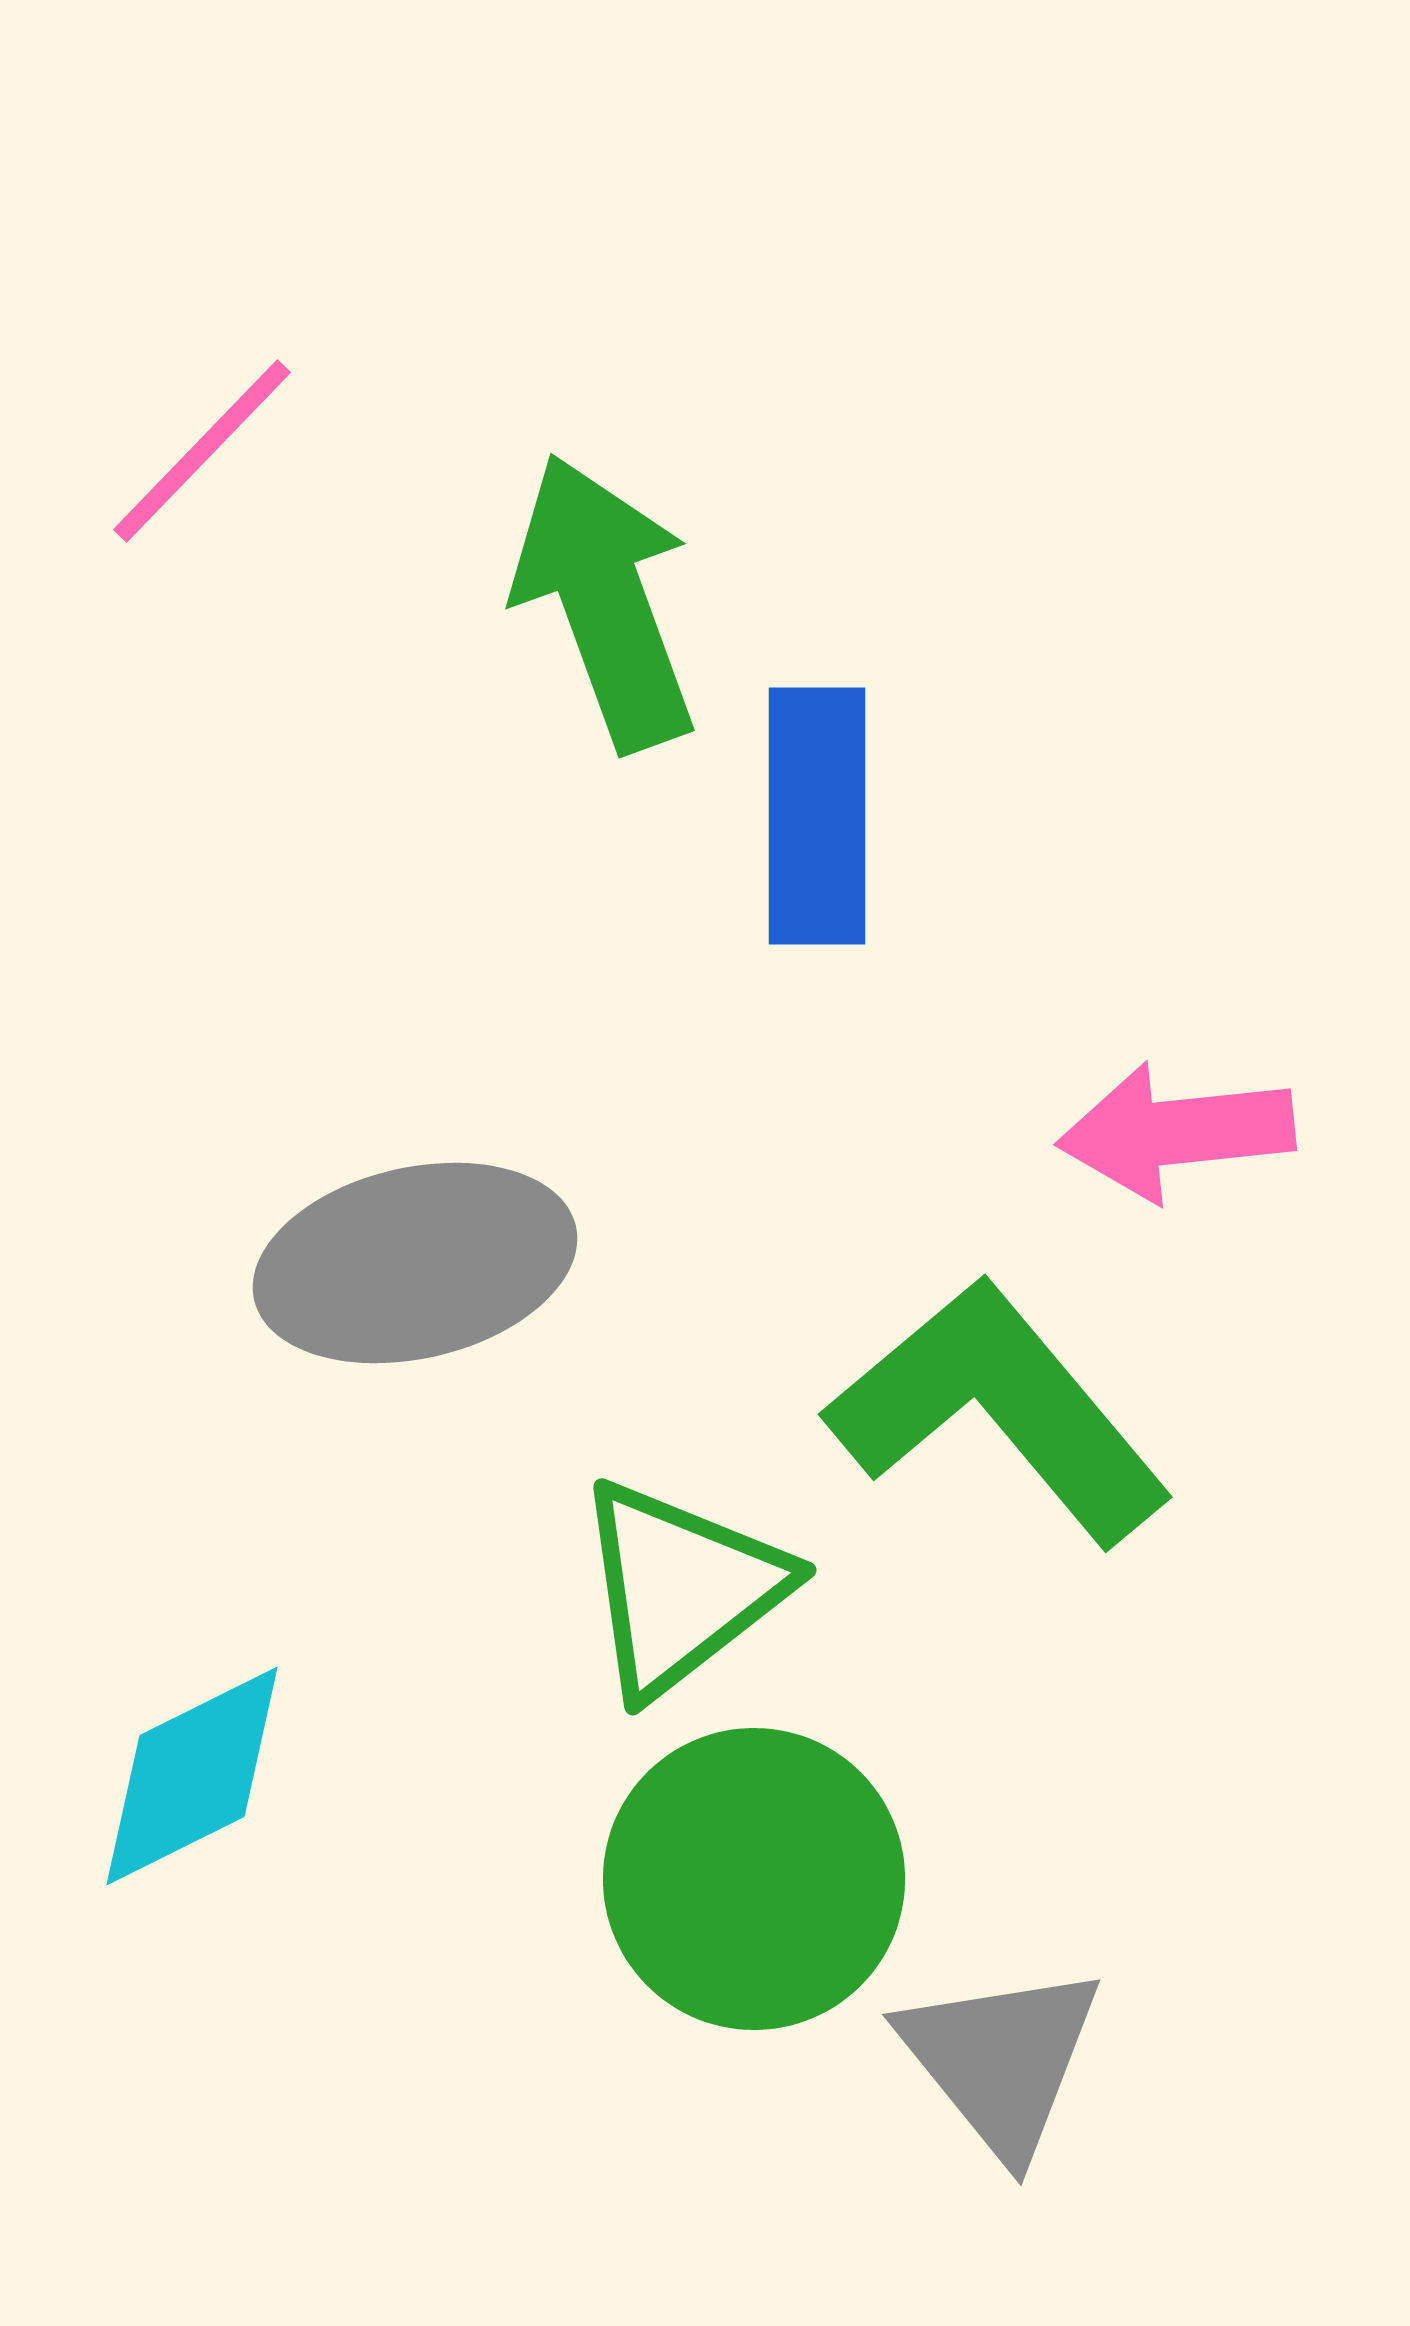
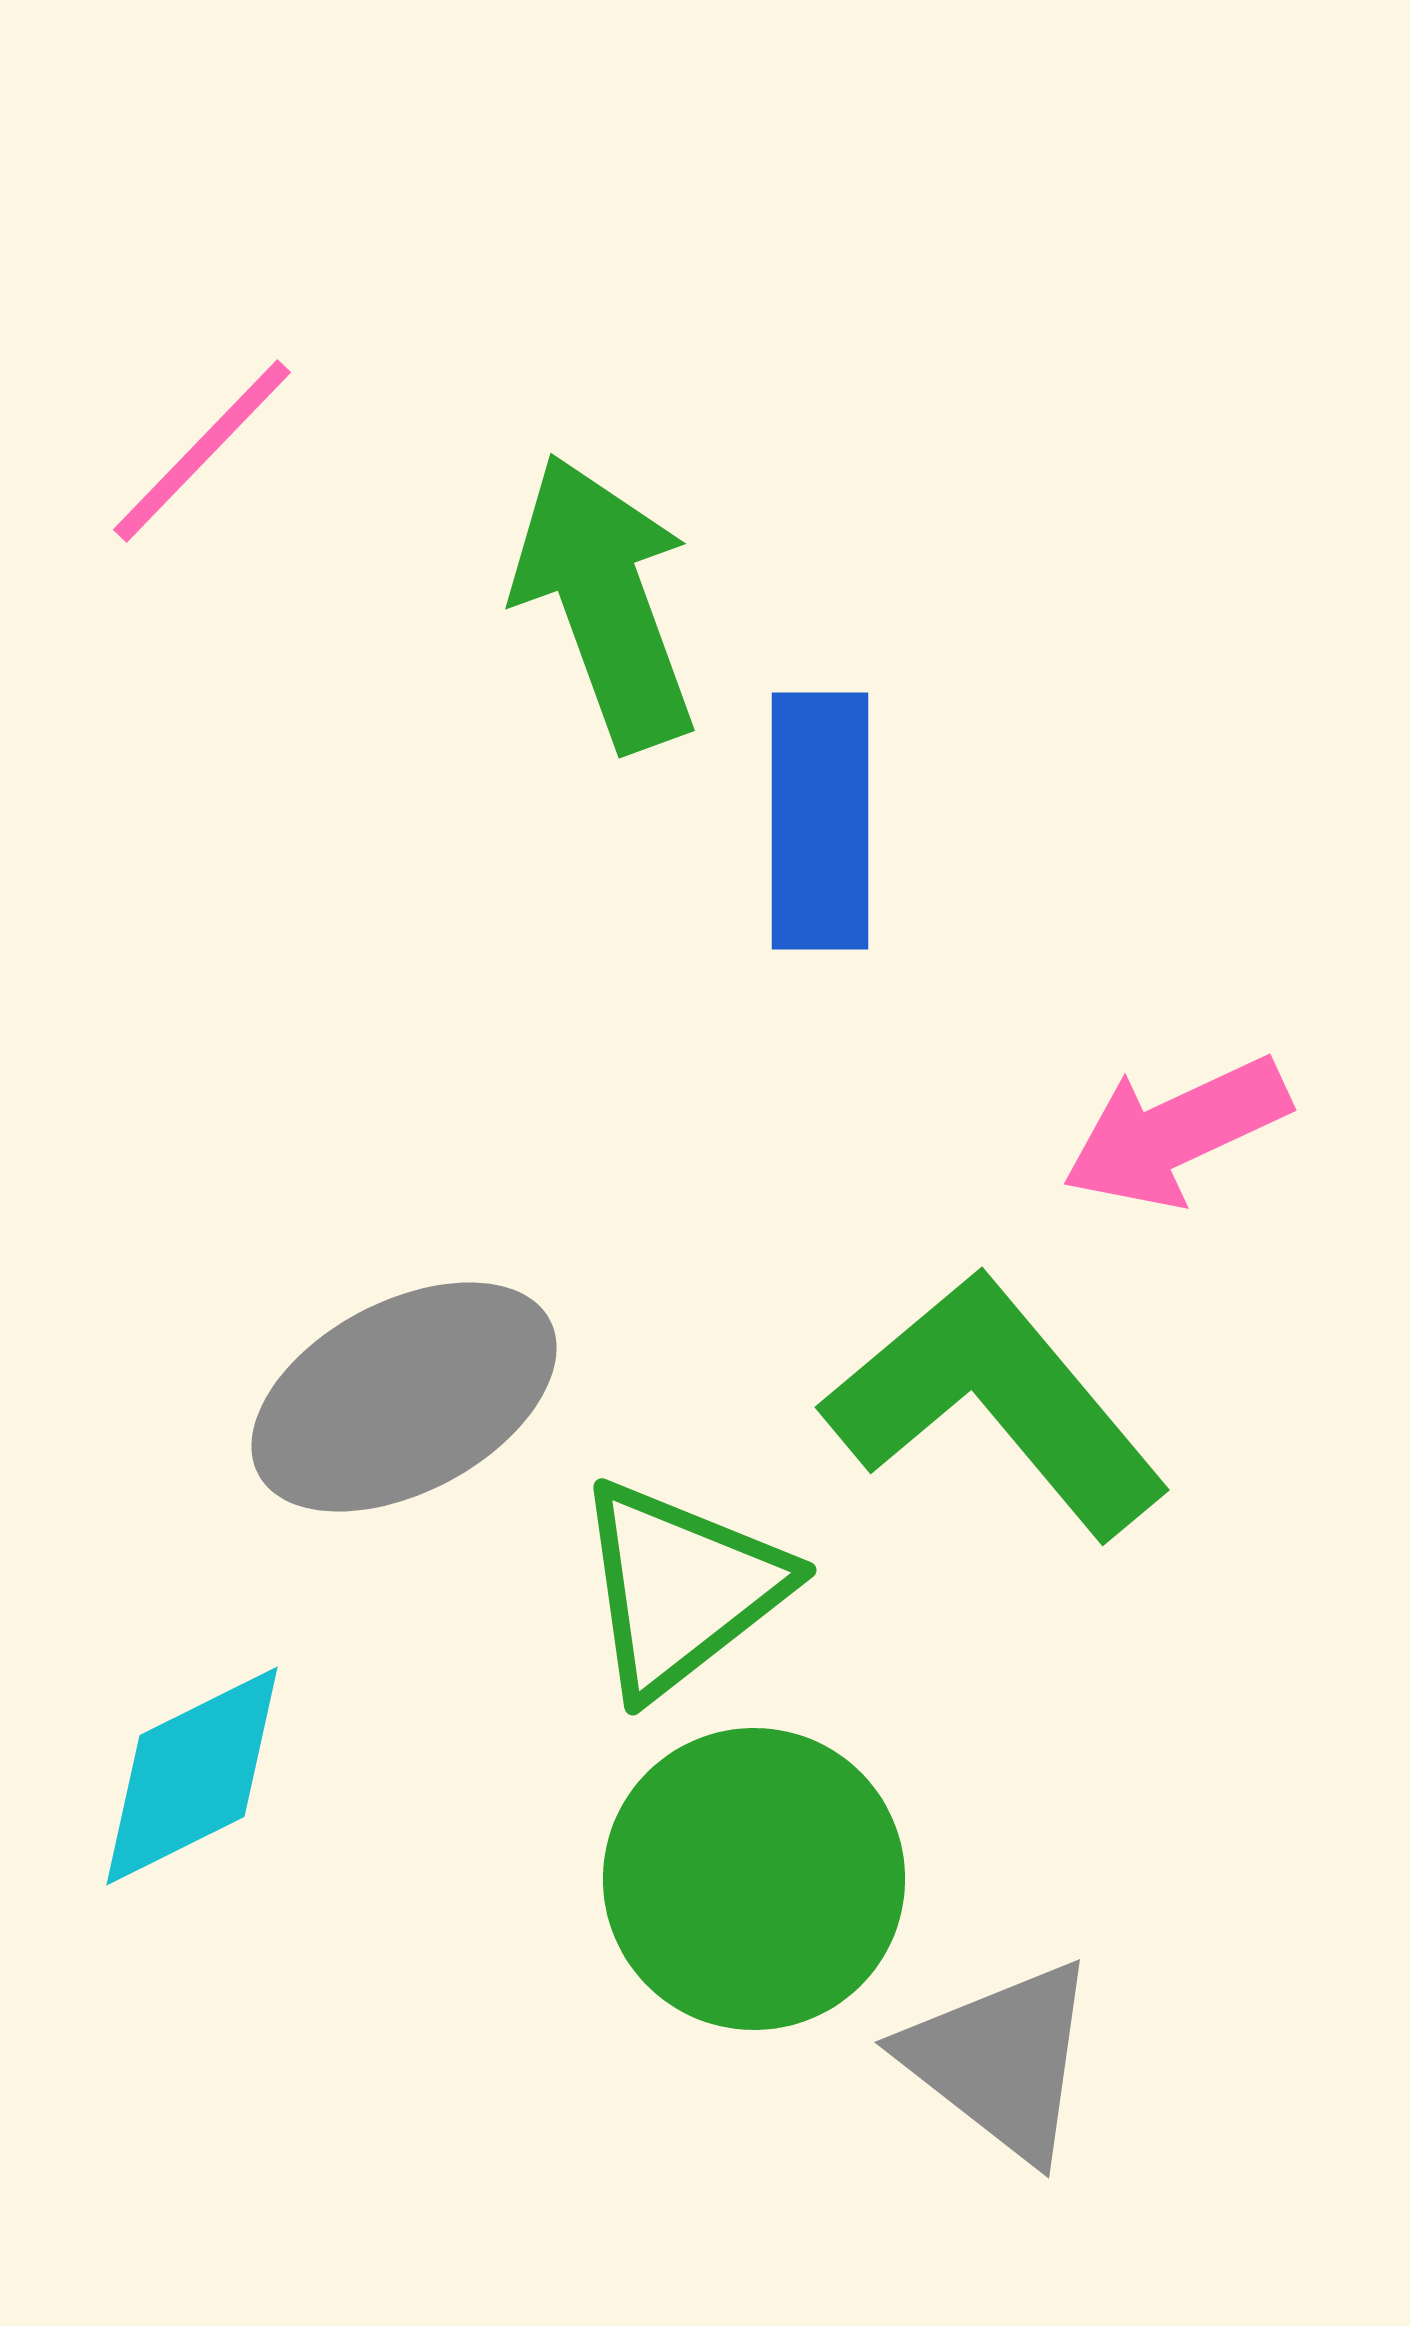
blue rectangle: moved 3 px right, 5 px down
pink arrow: rotated 19 degrees counterclockwise
gray ellipse: moved 11 px left, 134 px down; rotated 15 degrees counterclockwise
green L-shape: moved 3 px left, 7 px up
gray triangle: rotated 13 degrees counterclockwise
